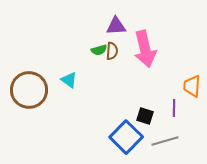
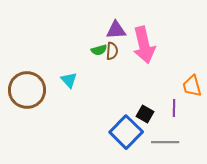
purple triangle: moved 4 px down
pink arrow: moved 1 px left, 4 px up
cyan triangle: rotated 12 degrees clockwise
orange trapezoid: rotated 20 degrees counterclockwise
brown circle: moved 2 px left
black square: moved 2 px up; rotated 12 degrees clockwise
blue square: moved 5 px up
gray line: moved 1 px down; rotated 16 degrees clockwise
